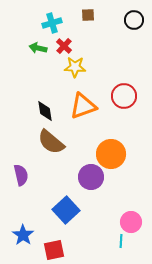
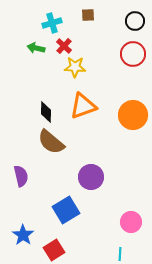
black circle: moved 1 px right, 1 px down
green arrow: moved 2 px left
red circle: moved 9 px right, 42 px up
black diamond: moved 1 px right, 1 px down; rotated 10 degrees clockwise
orange circle: moved 22 px right, 39 px up
purple semicircle: moved 1 px down
blue square: rotated 12 degrees clockwise
cyan line: moved 1 px left, 13 px down
red square: rotated 20 degrees counterclockwise
